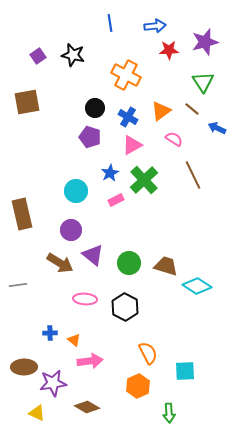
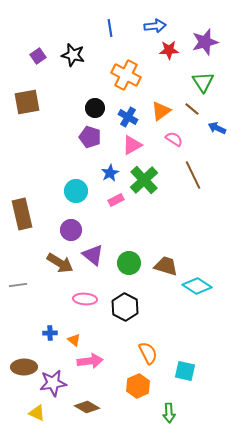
blue line at (110, 23): moved 5 px down
cyan square at (185, 371): rotated 15 degrees clockwise
